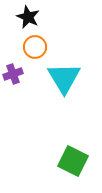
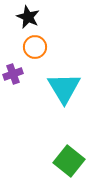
cyan triangle: moved 10 px down
green square: moved 4 px left; rotated 12 degrees clockwise
